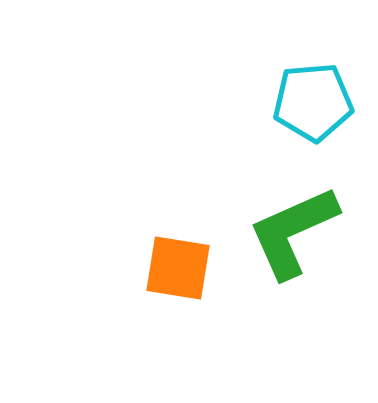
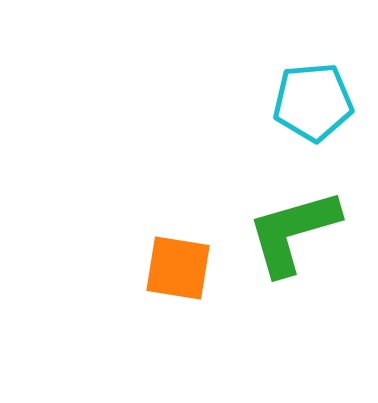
green L-shape: rotated 8 degrees clockwise
